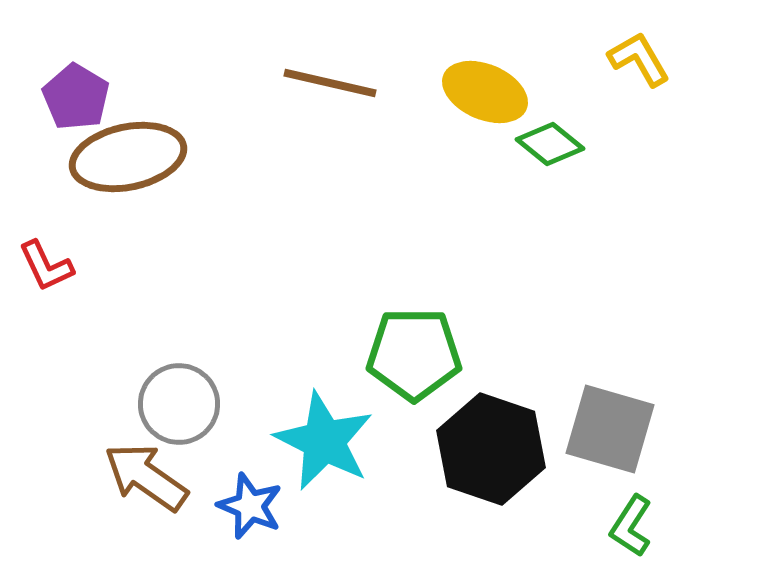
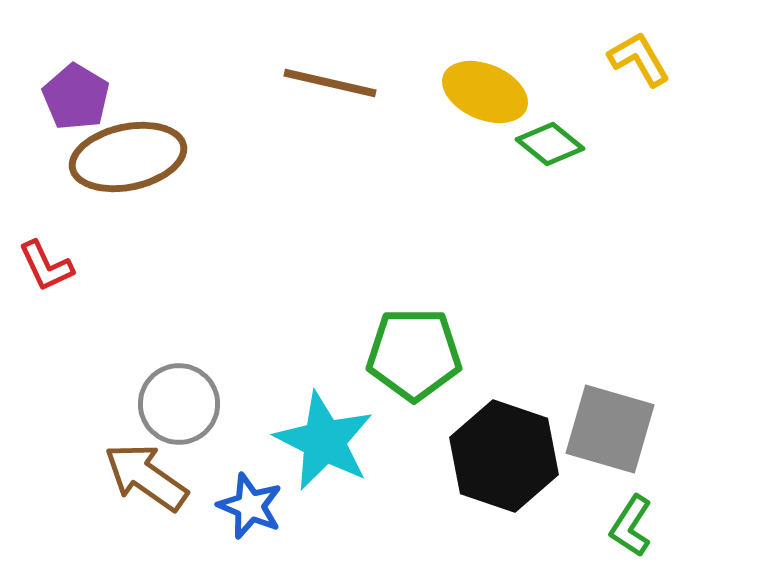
black hexagon: moved 13 px right, 7 px down
